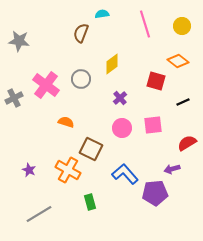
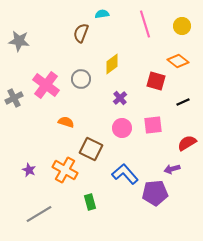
orange cross: moved 3 px left
